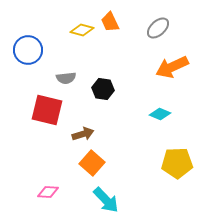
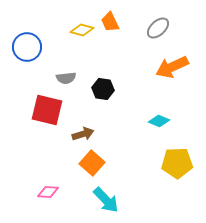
blue circle: moved 1 px left, 3 px up
cyan diamond: moved 1 px left, 7 px down
